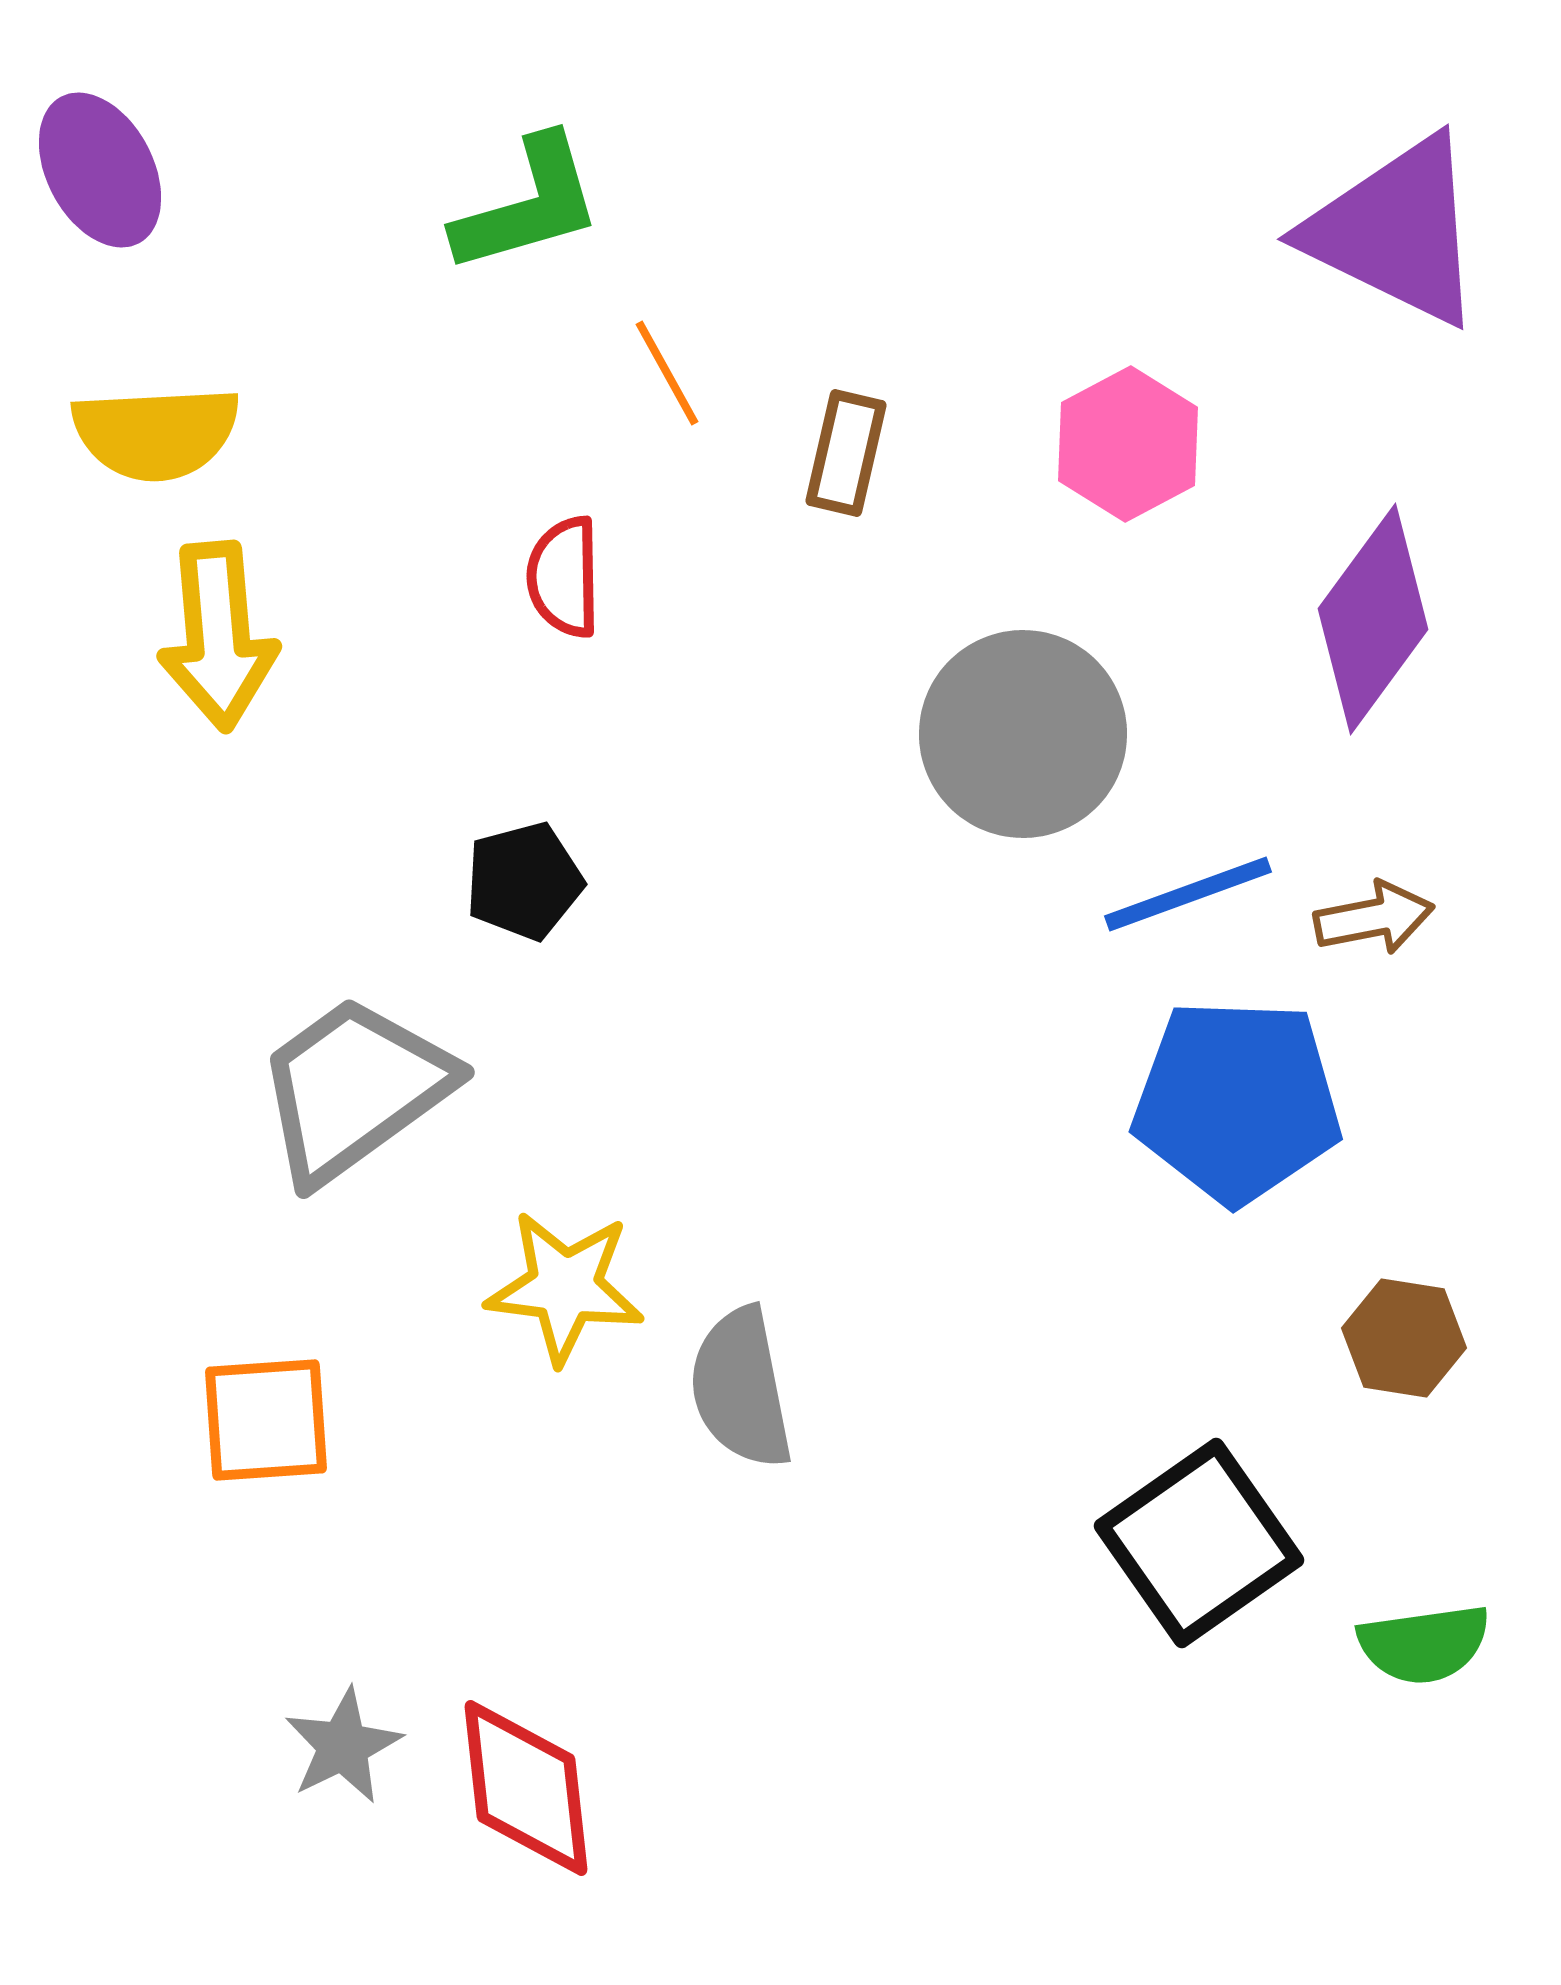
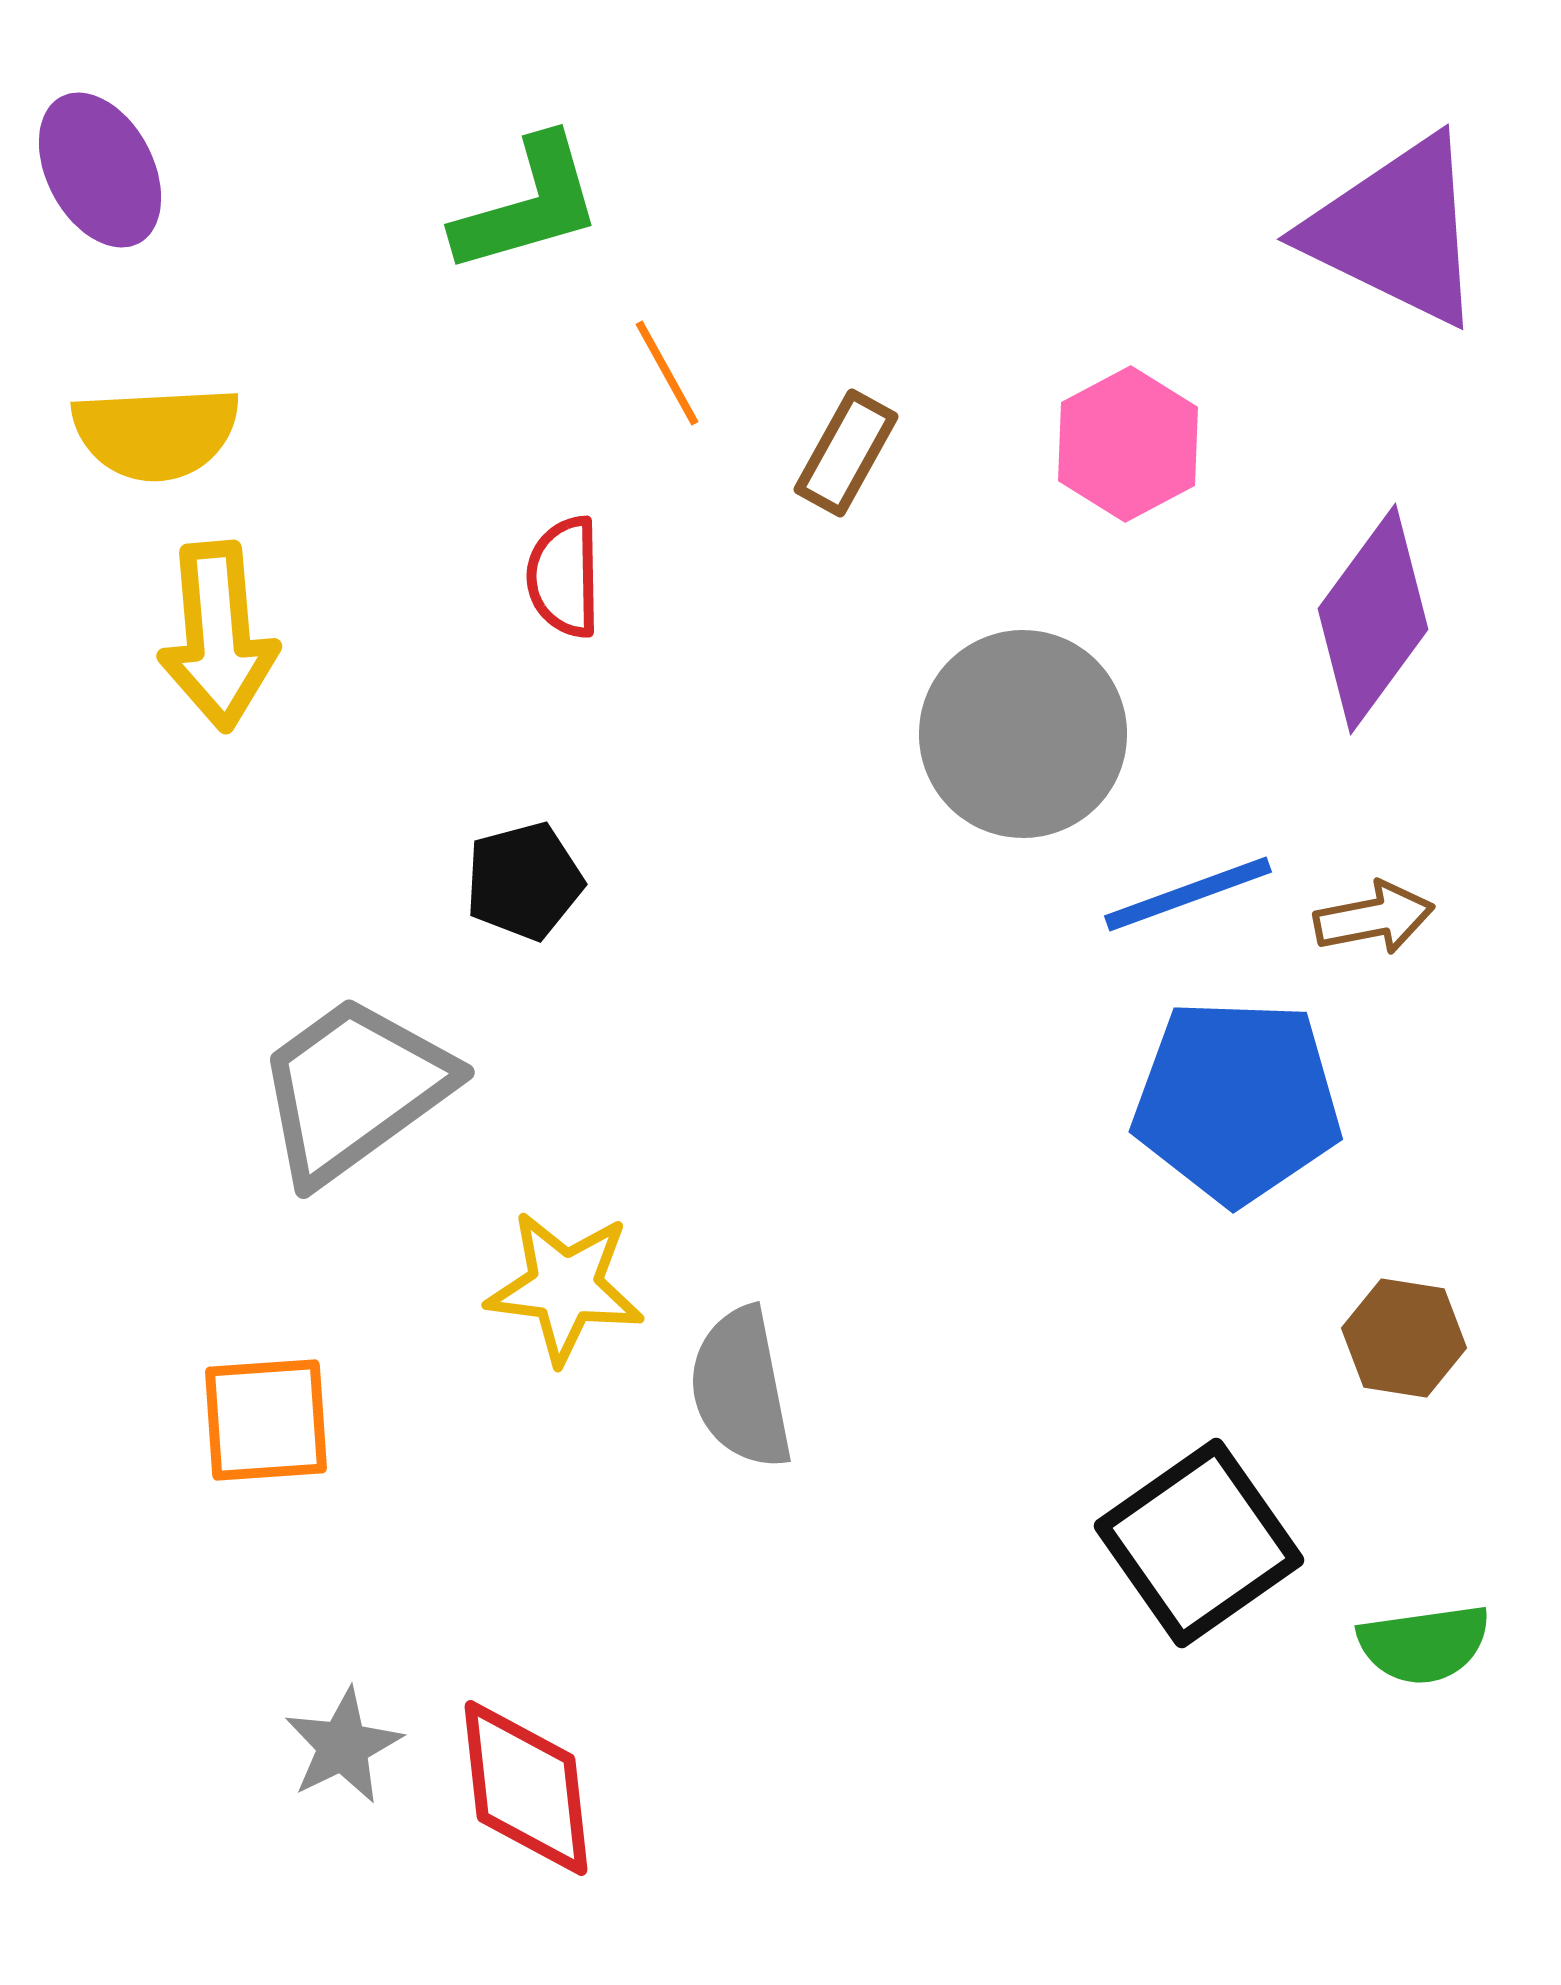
brown rectangle: rotated 16 degrees clockwise
